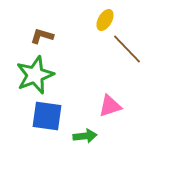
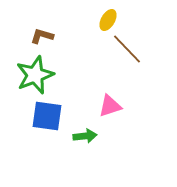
yellow ellipse: moved 3 px right
